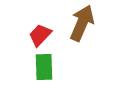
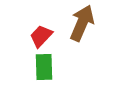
red trapezoid: moved 1 px right, 1 px down
